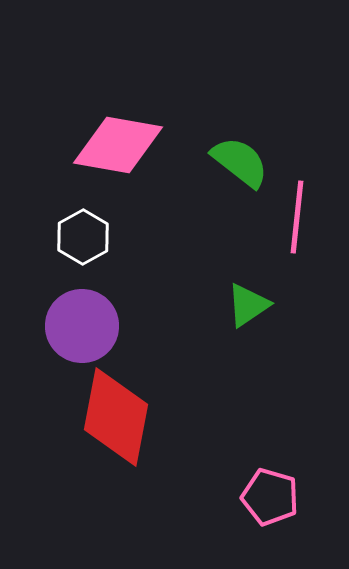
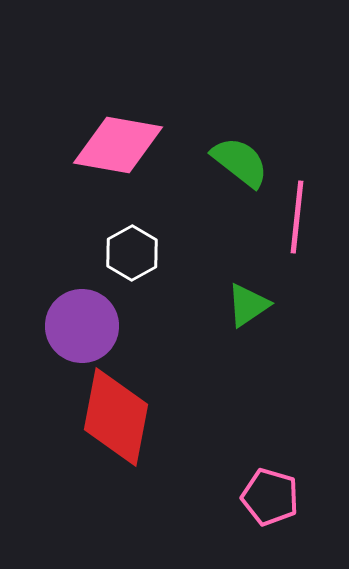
white hexagon: moved 49 px right, 16 px down
